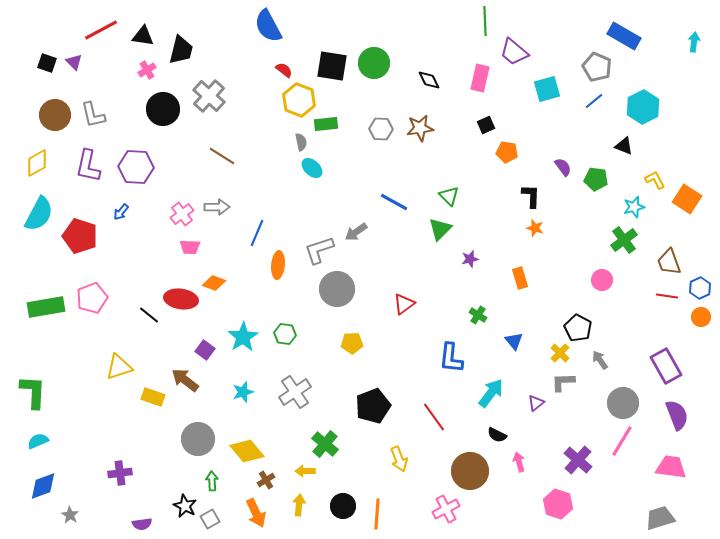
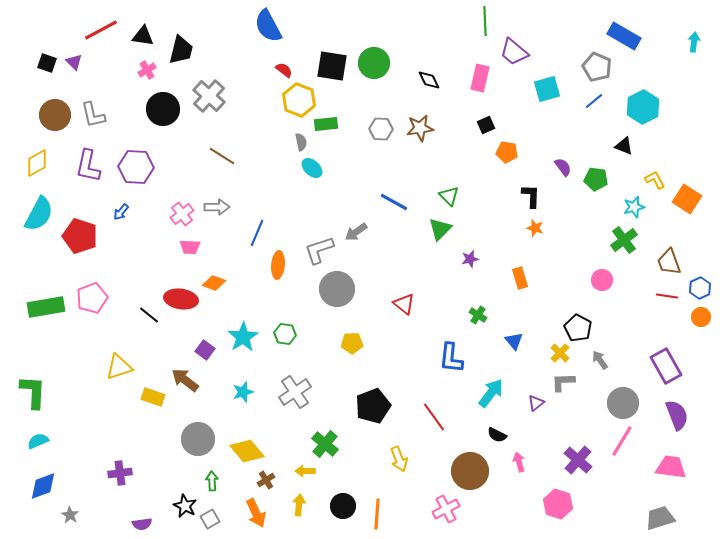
red triangle at (404, 304): rotated 45 degrees counterclockwise
